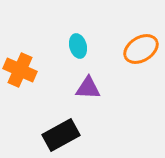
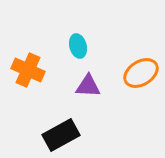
orange ellipse: moved 24 px down
orange cross: moved 8 px right
purple triangle: moved 2 px up
